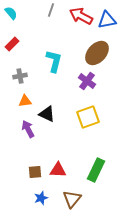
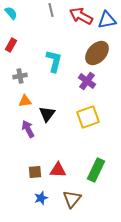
gray line: rotated 32 degrees counterclockwise
red rectangle: moved 1 px left, 1 px down; rotated 16 degrees counterclockwise
black triangle: rotated 42 degrees clockwise
